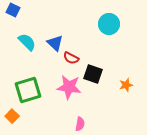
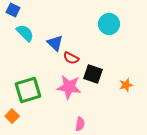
cyan semicircle: moved 2 px left, 9 px up
